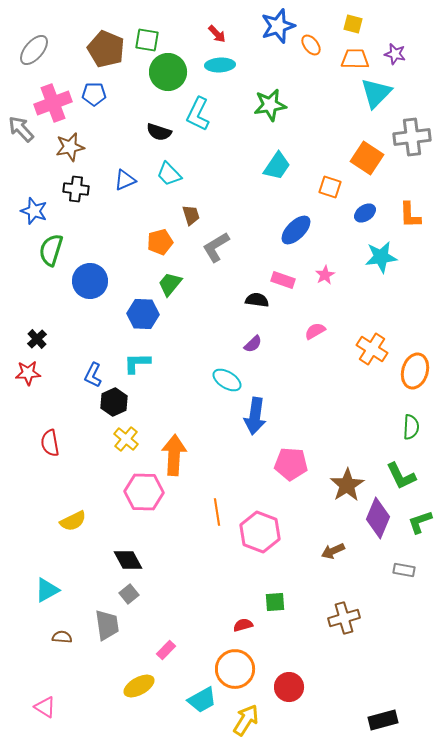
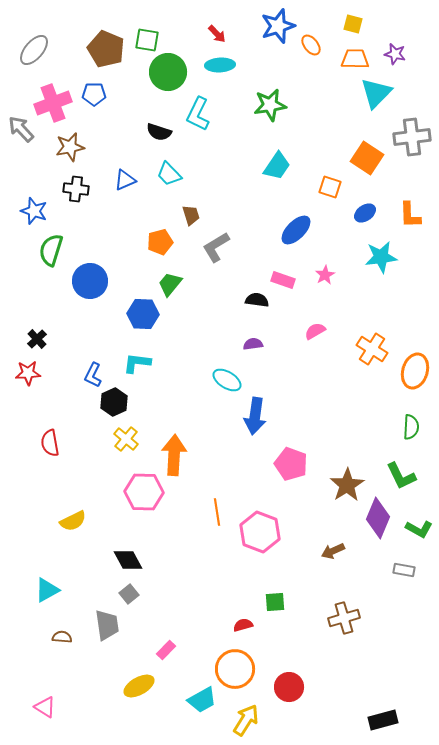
purple semicircle at (253, 344): rotated 144 degrees counterclockwise
cyan L-shape at (137, 363): rotated 8 degrees clockwise
pink pentagon at (291, 464): rotated 16 degrees clockwise
green L-shape at (420, 522): moved 1 px left, 7 px down; rotated 132 degrees counterclockwise
